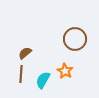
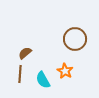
brown line: moved 1 px left
cyan semicircle: rotated 60 degrees counterclockwise
